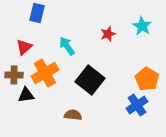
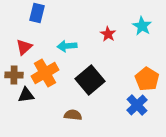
red star: rotated 21 degrees counterclockwise
cyan arrow: rotated 60 degrees counterclockwise
black square: rotated 12 degrees clockwise
blue cross: rotated 10 degrees counterclockwise
